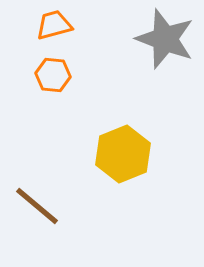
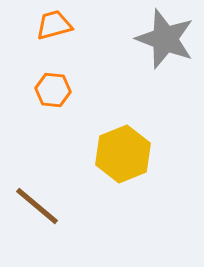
orange hexagon: moved 15 px down
